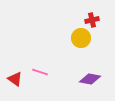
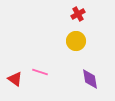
red cross: moved 14 px left, 6 px up; rotated 16 degrees counterclockwise
yellow circle: moved 5 px left, 3 px down
purple diamond: rotated 70 degrees clockwise
